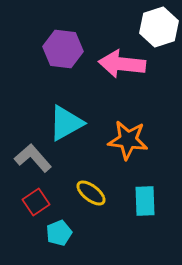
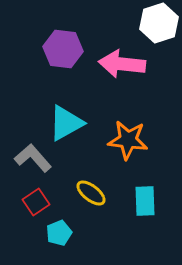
white hexagon: moved 4 px up
